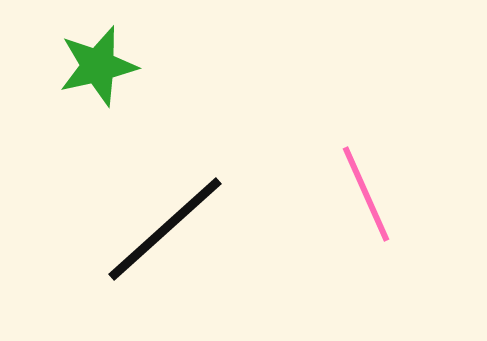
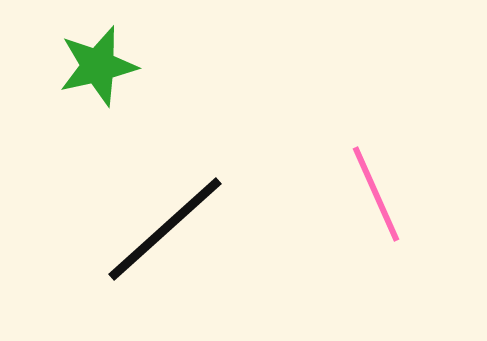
pink line: moved 10 px right
